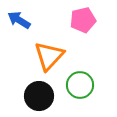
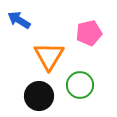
pink pentagon: moved 6 px right, 13 px down
orange triangle: rotated 12 degrees counterclockwise
